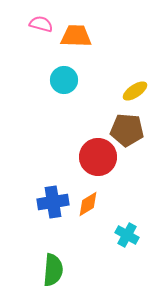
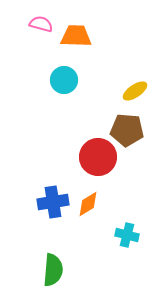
cyan cross: rotated 15 degrees counterclockwise
